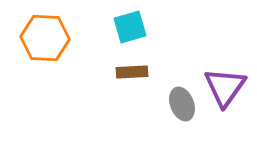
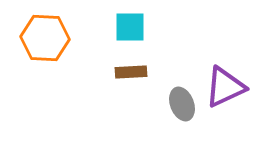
cyan square: rotated 16 degrees clockwise
brown rectangle: moved 1 px left
purple triangle: rotated 30 degrees clockwise
